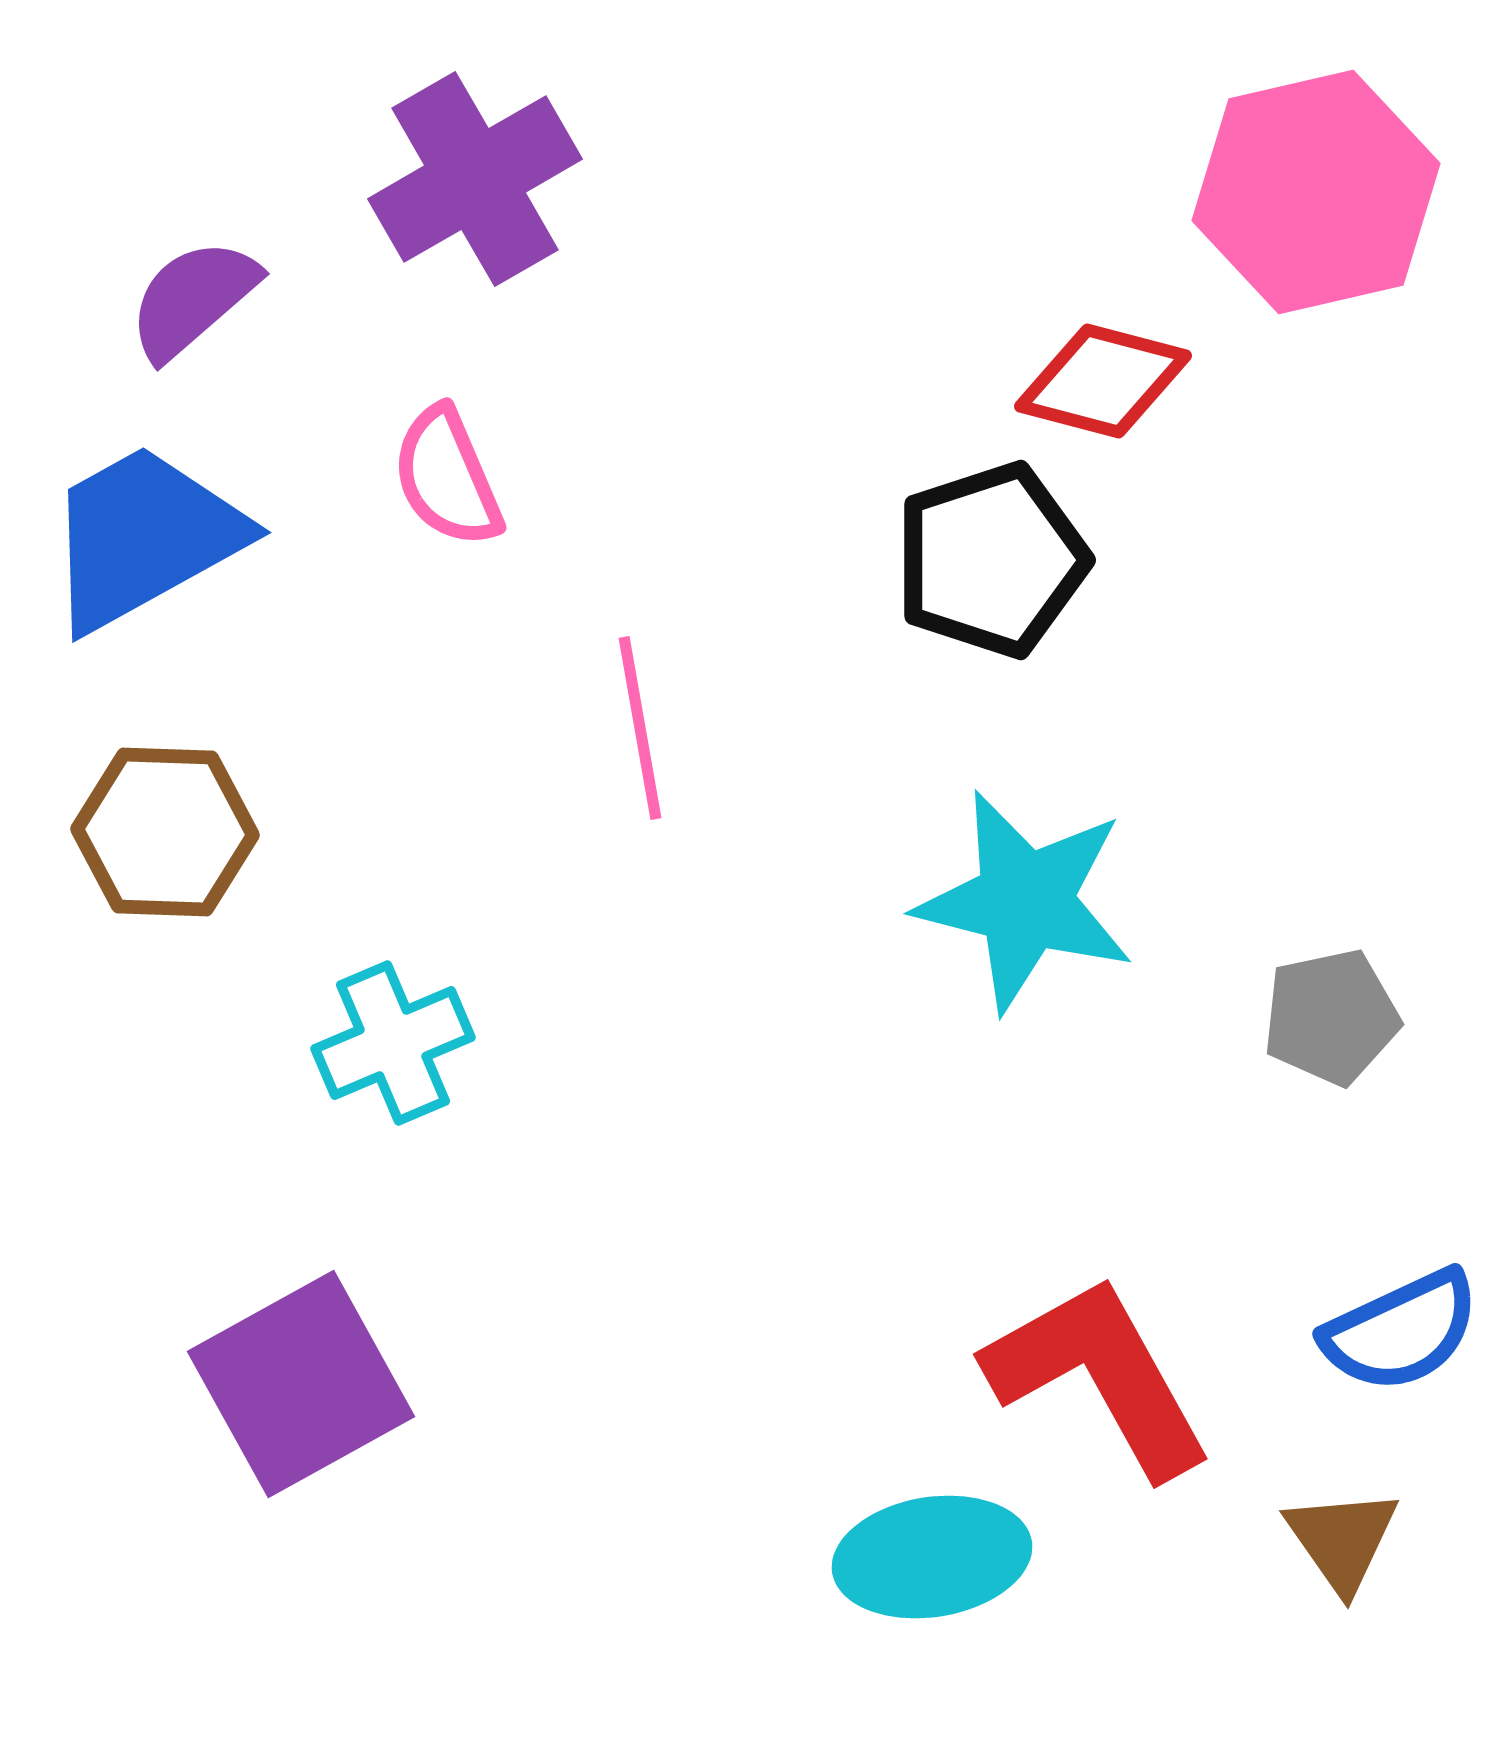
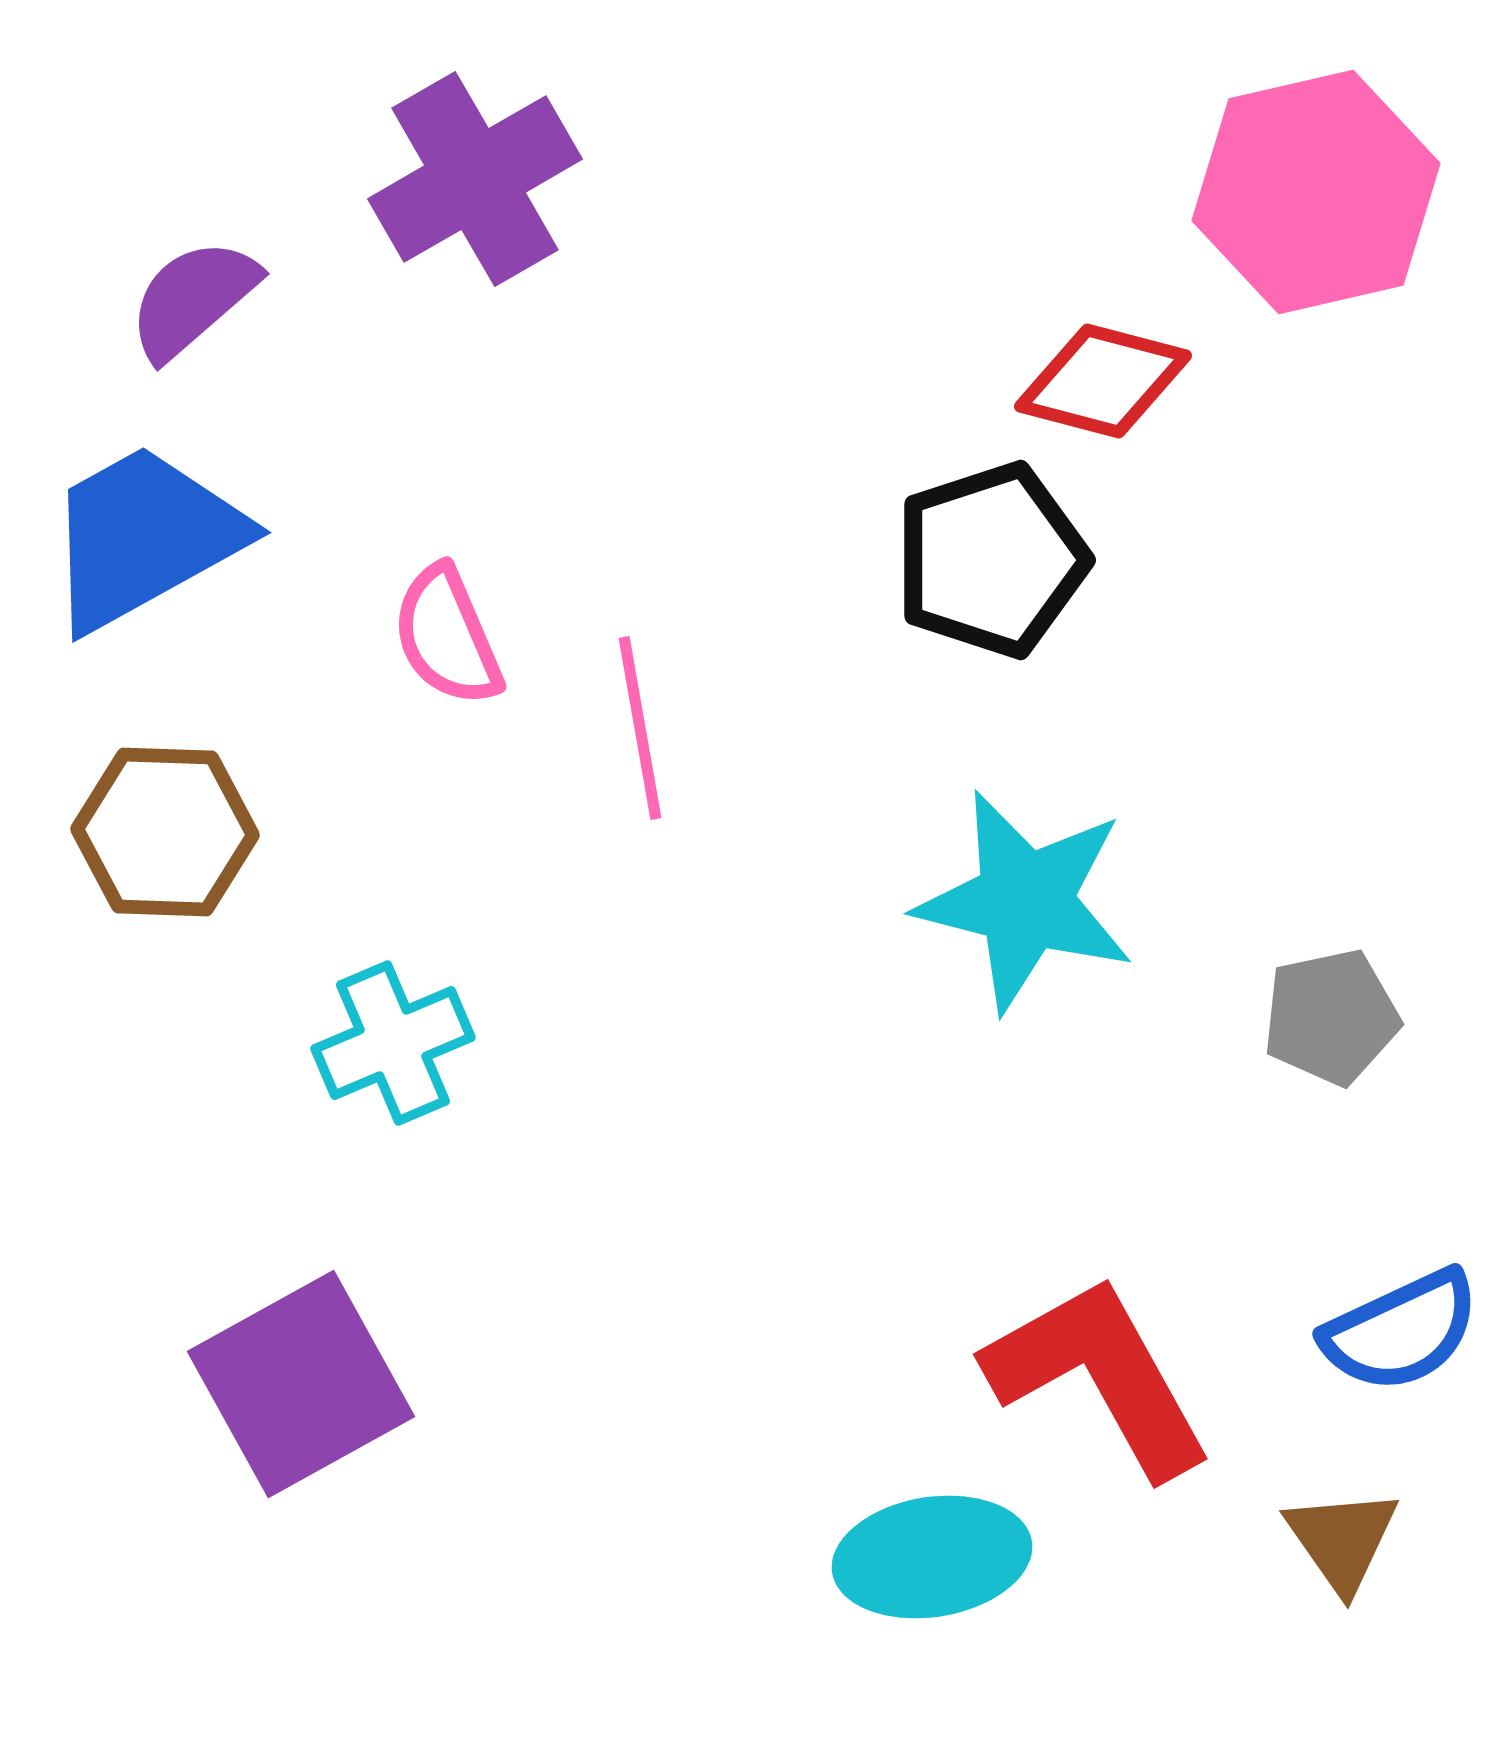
pink semicircle: moved 159 px down
